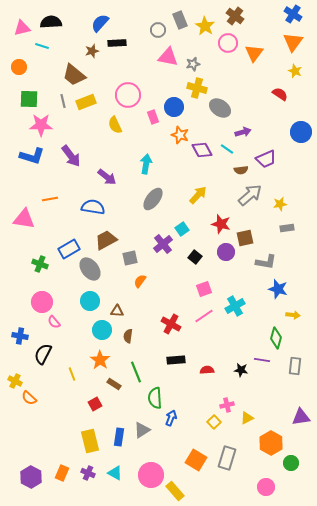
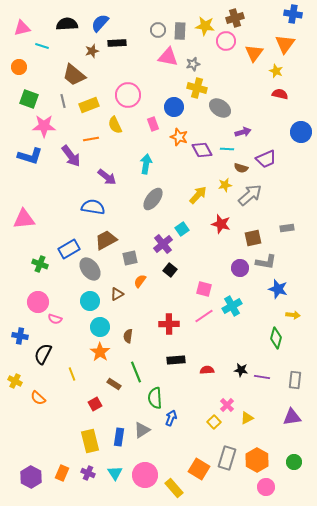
blue cross at (293, 14): rotated 24 degrees counterclockwise
brown cross at (235, 16): moved 2 px down; rotated 36 degrees clockwise
gray rectangle at (180, 20): moved 11 px down; rotated 24 degrees clockwise
black semicircle at (51, 22): moved 16 px right, 2 px down
yellow star at (205, 26): rotated 24 degrees counterclockwise
orange triangle at (293, 42): moved 8 px left, 2 px down
pink circle at (228, 43): moved 2 px left, 2 px up
yellow star at (295, 71): moved 19 px left
red semicircle at (280, 94): rotated 21 degrees counterclockwise
green square at (29, 99): rotated 18 degrees clockwise
yellow rectangle at (86, 102): moved 3 px right, 3 px down
pink rectangle at (153, 117): moved 7 px down
pink star at (41, 125): moved 3 px right, 1 px down
orange star at (180, 135): moved 1 px left, 2 px down
cyan line at (227, 149): rotated 32 degrees counterclockwise
blue L-shape at (32, 156): moved 2 px left
brown semicircle at (241, 170): moved 2 px up; rotated 24 degrees clockwise
orange line at (50, 199): moved 41 px right, 60 px up
yellow star at (280, 204): moved 55 px left, 19 px up
pink triangle at (24, 219): rotated 15 degrees counterclockwise
brown square at (245, 238): moved 8 px right
purple circle at (226, 252): moved 14 px right, 16 px down
black square at (195, 257): moved 25 px left, 13 px down
pink square at (204, 289): rotated 35 degrees clockwise
pink circle at (42, 302): moved 4 px left
cyan cross at (235, 306): moved 3 px left
brown triangle at (117, 311): moved 17 px up; rotated 32 degrees counterclockwise
pink semicircle at (54, 322): moved 1 px right, 3 px up; rotated 32 degrees counterclockwise
red cross at (171, 324): moved 2 px left; rotated 30 degrees counterclockwise
cyan circle at (102, 330): moved 2 px left, 3 px up
orange star at (100, 360): moved 8 px up
purple line at (262, 360): moved 17 px down
gray rectangle at (295, 366): moved 14 px down
orange semicircle at (29, 398): moved 9 px right
pink cross at (227, 405): rotated 32 degrees counterclockwise
purple triangle at (301, 417): moved 9 px left
orange hexagon at (271, 443): moved 14 px left, 17 px down
orange square at (196, 460): moved 3 px right, 9 px down
green circle at (291, 463): moved 3 px right, 1 px up
cyan triangle at (115, 473): rotated 28 degrees clockwise
pink circle at (151, 475): moved 6 px left
yellow rectangle at (175, 491): moved 1 px left, 3 px up
